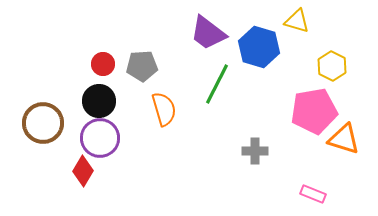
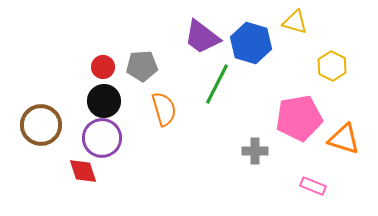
yellow triangle: moved 2 px left, 1 px down
purple trapezoid: moved 6 px left, 4 px down
blue hexagon: moved 8 px left, 4 px up
red circle: moved 3 px down
black circle: moved 5 px right
pink pentagon: moved 15 px left, 7 px down
brown circle: moved 2 px left, 2 px down
purple circle: moved 2 px right
red diamond: rotated 48 degrees counterclockwise
pink rectangle: moved 8 px up
